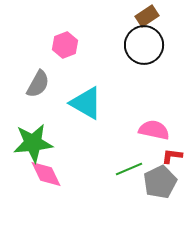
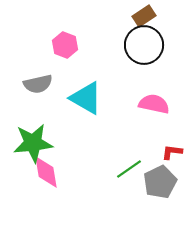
brown rectangle: moved 3 px left
pink hexagon: rotated 20 degrees counterclockwise
gray semicircle: rotated 48 degrees clockwise
cyan triangle: moved 5 px up
pink semicircle: moved 26 px up
red L-shape: moved 4 px up
green line: rotated 12 degrees counterclockwise
pink diamond: moved 2 px up; rotated 16 degrees clockwise
